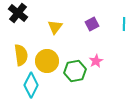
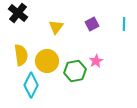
yellow triangle: moved 1 px right
